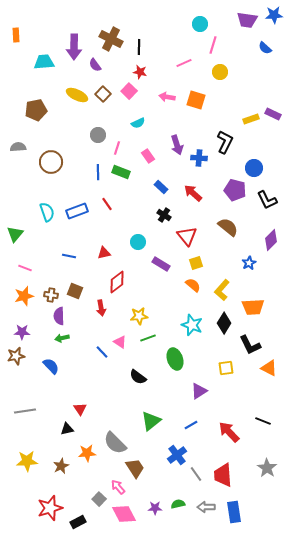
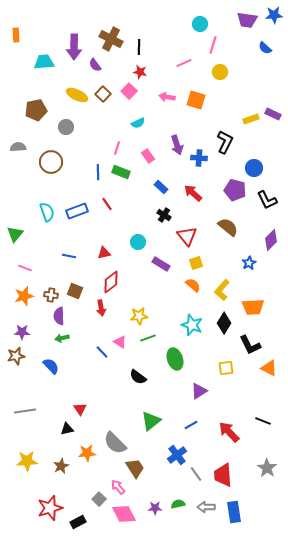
gray circle at (98, 135): moved 32 px left, 8 px up
red diamond at (117, 282): moved 6 px left
